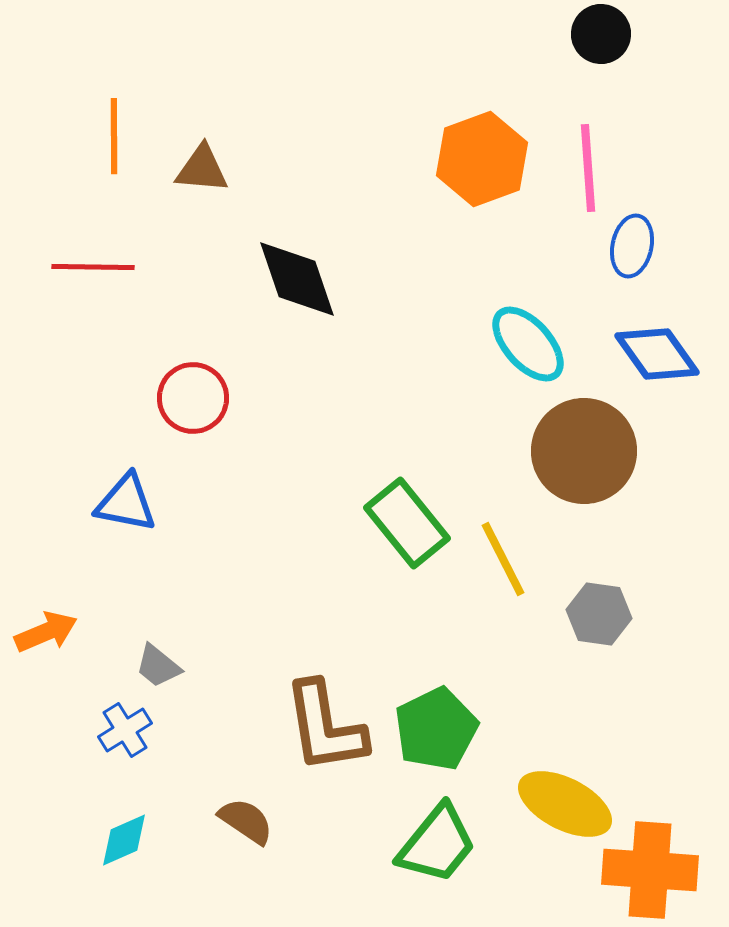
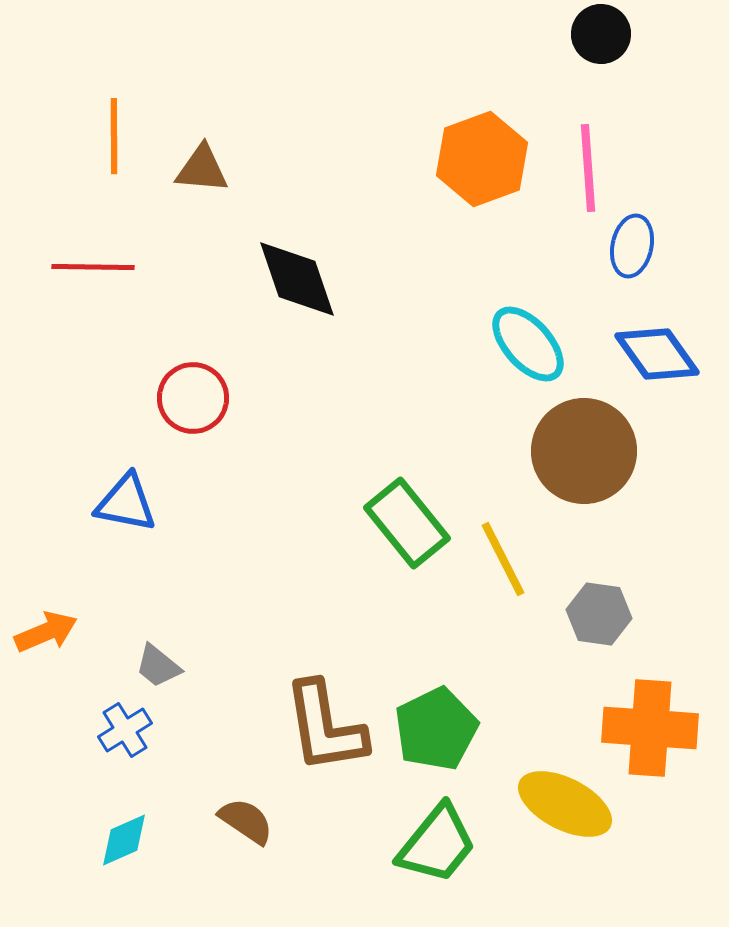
orange cross: moved 142 px up
